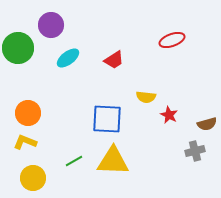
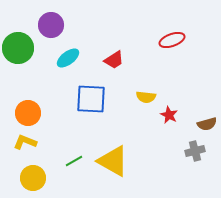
blue square: moved 16 px left, 20 px up
yellow triangle: rotated 28 degrees clockwise
